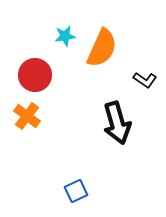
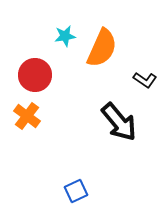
black arrow: moved 2 px right, 1 px up; rotated 24 degrees counterclockwise
